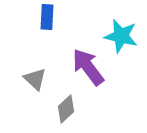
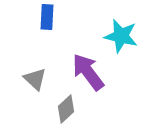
purple arrow: moved 5 px down
